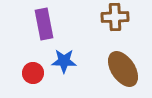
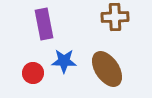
brown ellipse: moved 16 px left
